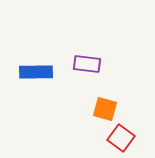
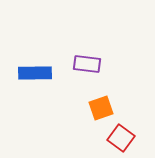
blue rectangle: moved 1 px left, 1 px down
orange square: moved 4 px left, 1 px up; rotated 35 degrees counterclockwise
